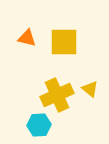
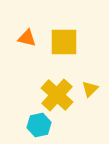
yellow triangle: rotated 36 degrees clockwise
yellow cross: rotated 24 degrees counterclockwise
cyan hexagon: rotated 10 degrees counterclockwise
